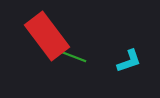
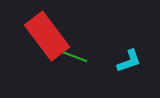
green line: moved 1 px right
